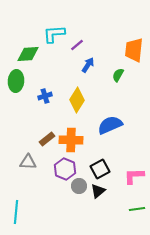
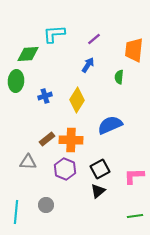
purple line: moved 17 px right, 6 px up
green semicircle: moved 1 px right, 2 px down; rotated 24 degrees counterclockwise
gray circle: moved 33 px left, 19 px down
green line: moved 2 px left, 7 px down
